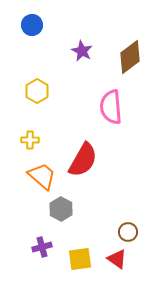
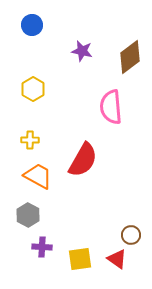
purple star: rotated 15 degrees counterclockwise
yellow hexagon: moved 4 px left, 2 px up
orange trapezoid: moved 4 px left; rotated 12 degrees counterclockwise
gray hexagon: moved 33 px left, 6 px down
brown circle: moved 3 px right, 3 px down
purple cross: rotated 18 degrees clockwise
